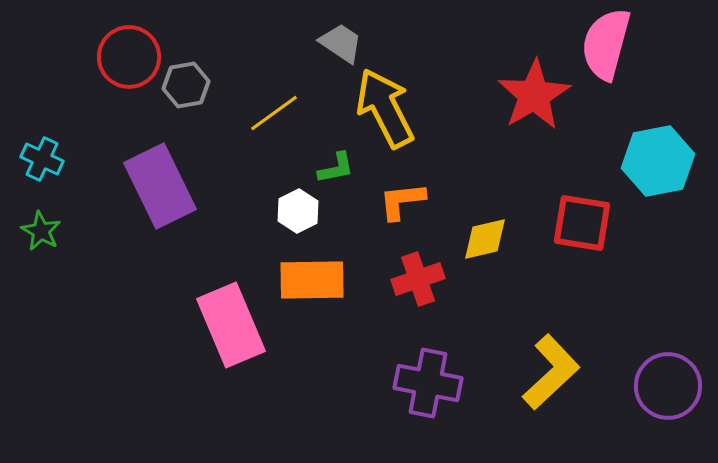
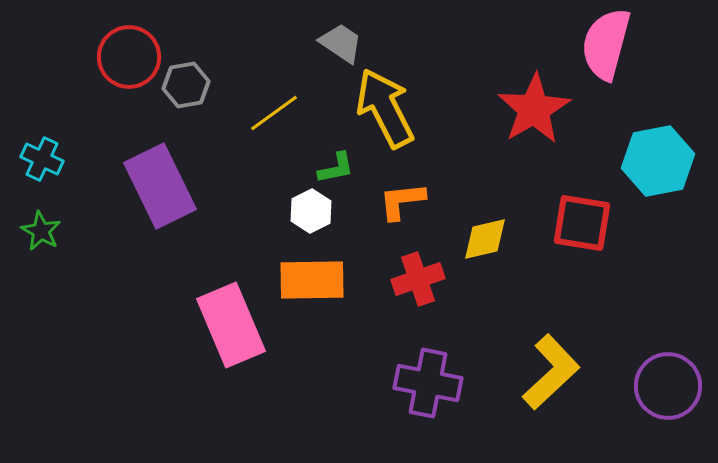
red star: moved 14 px down
white hexagon: moved 13 px right
